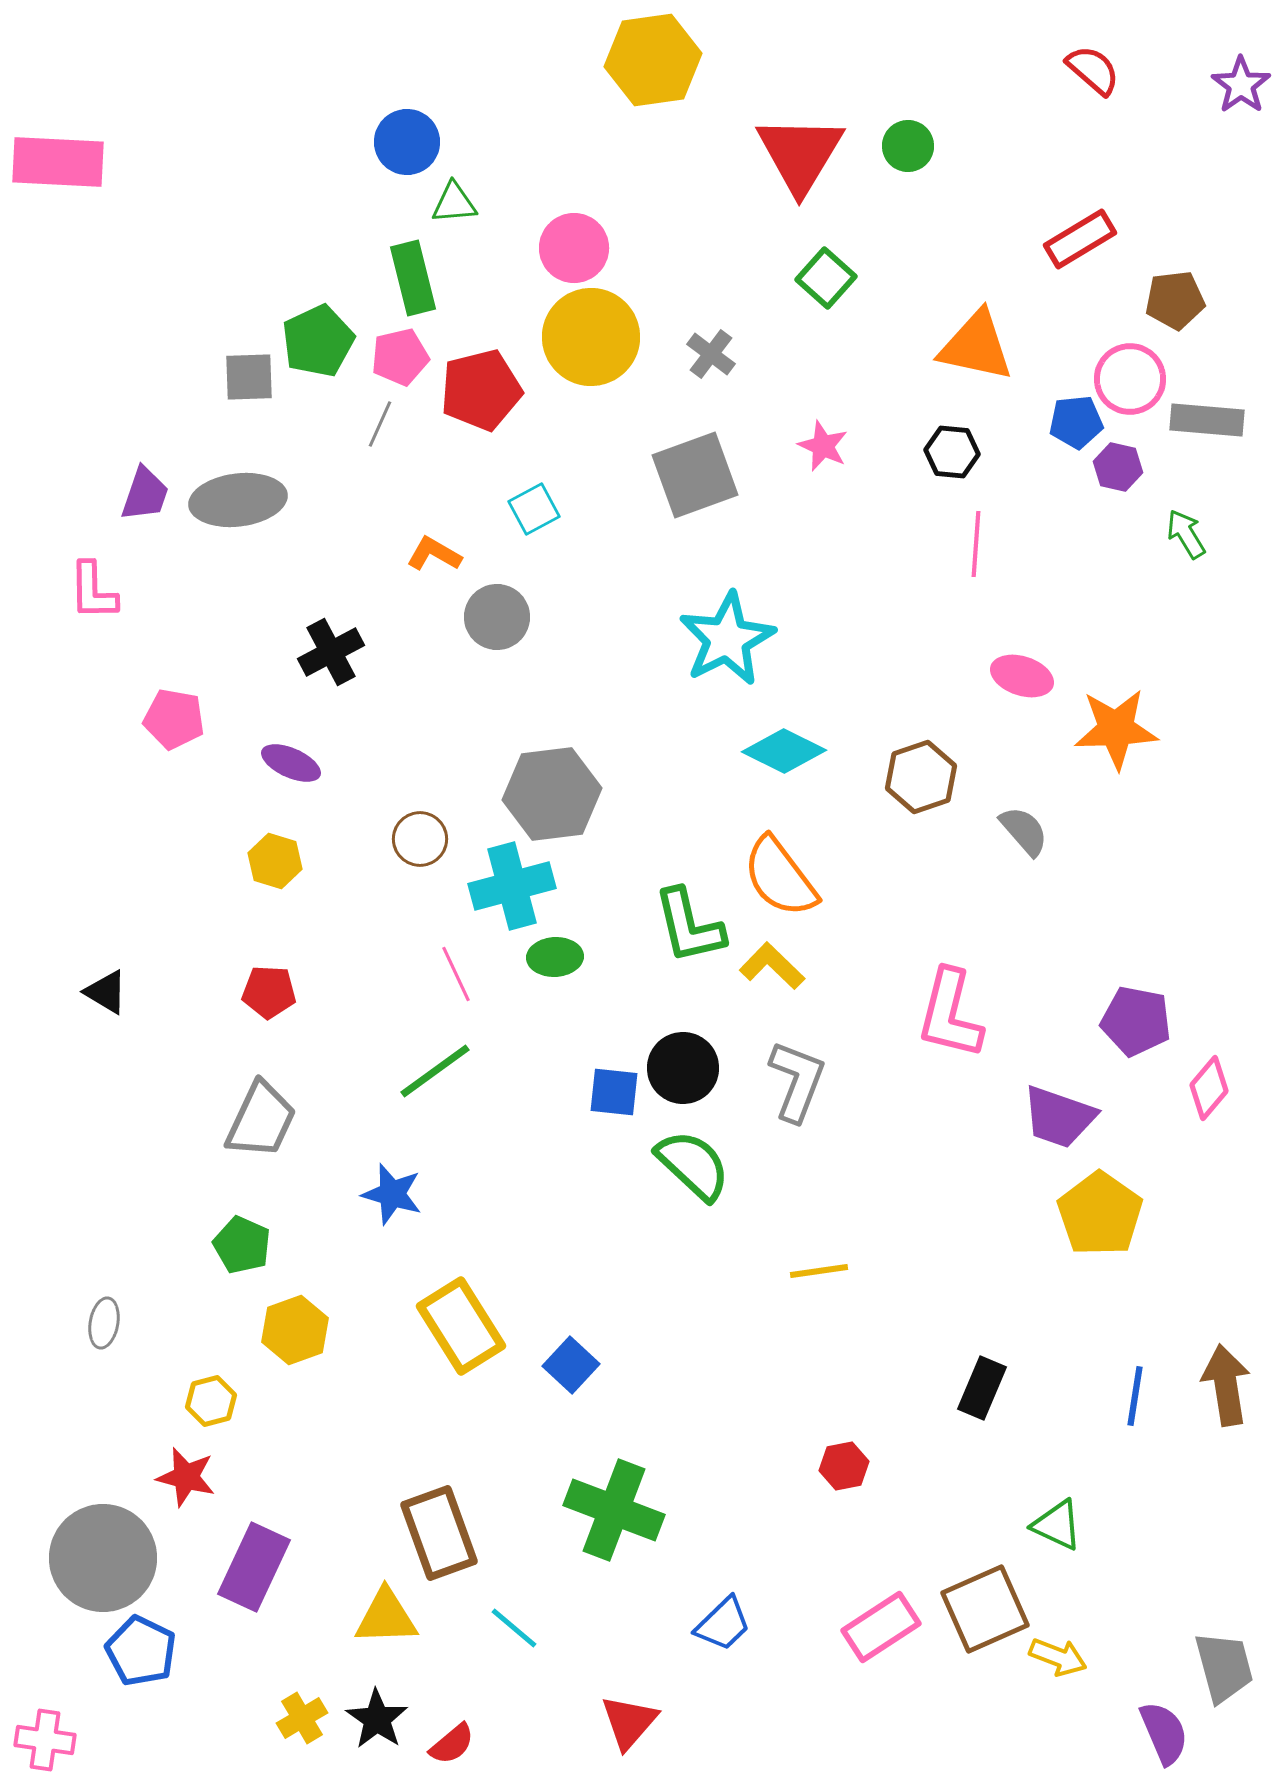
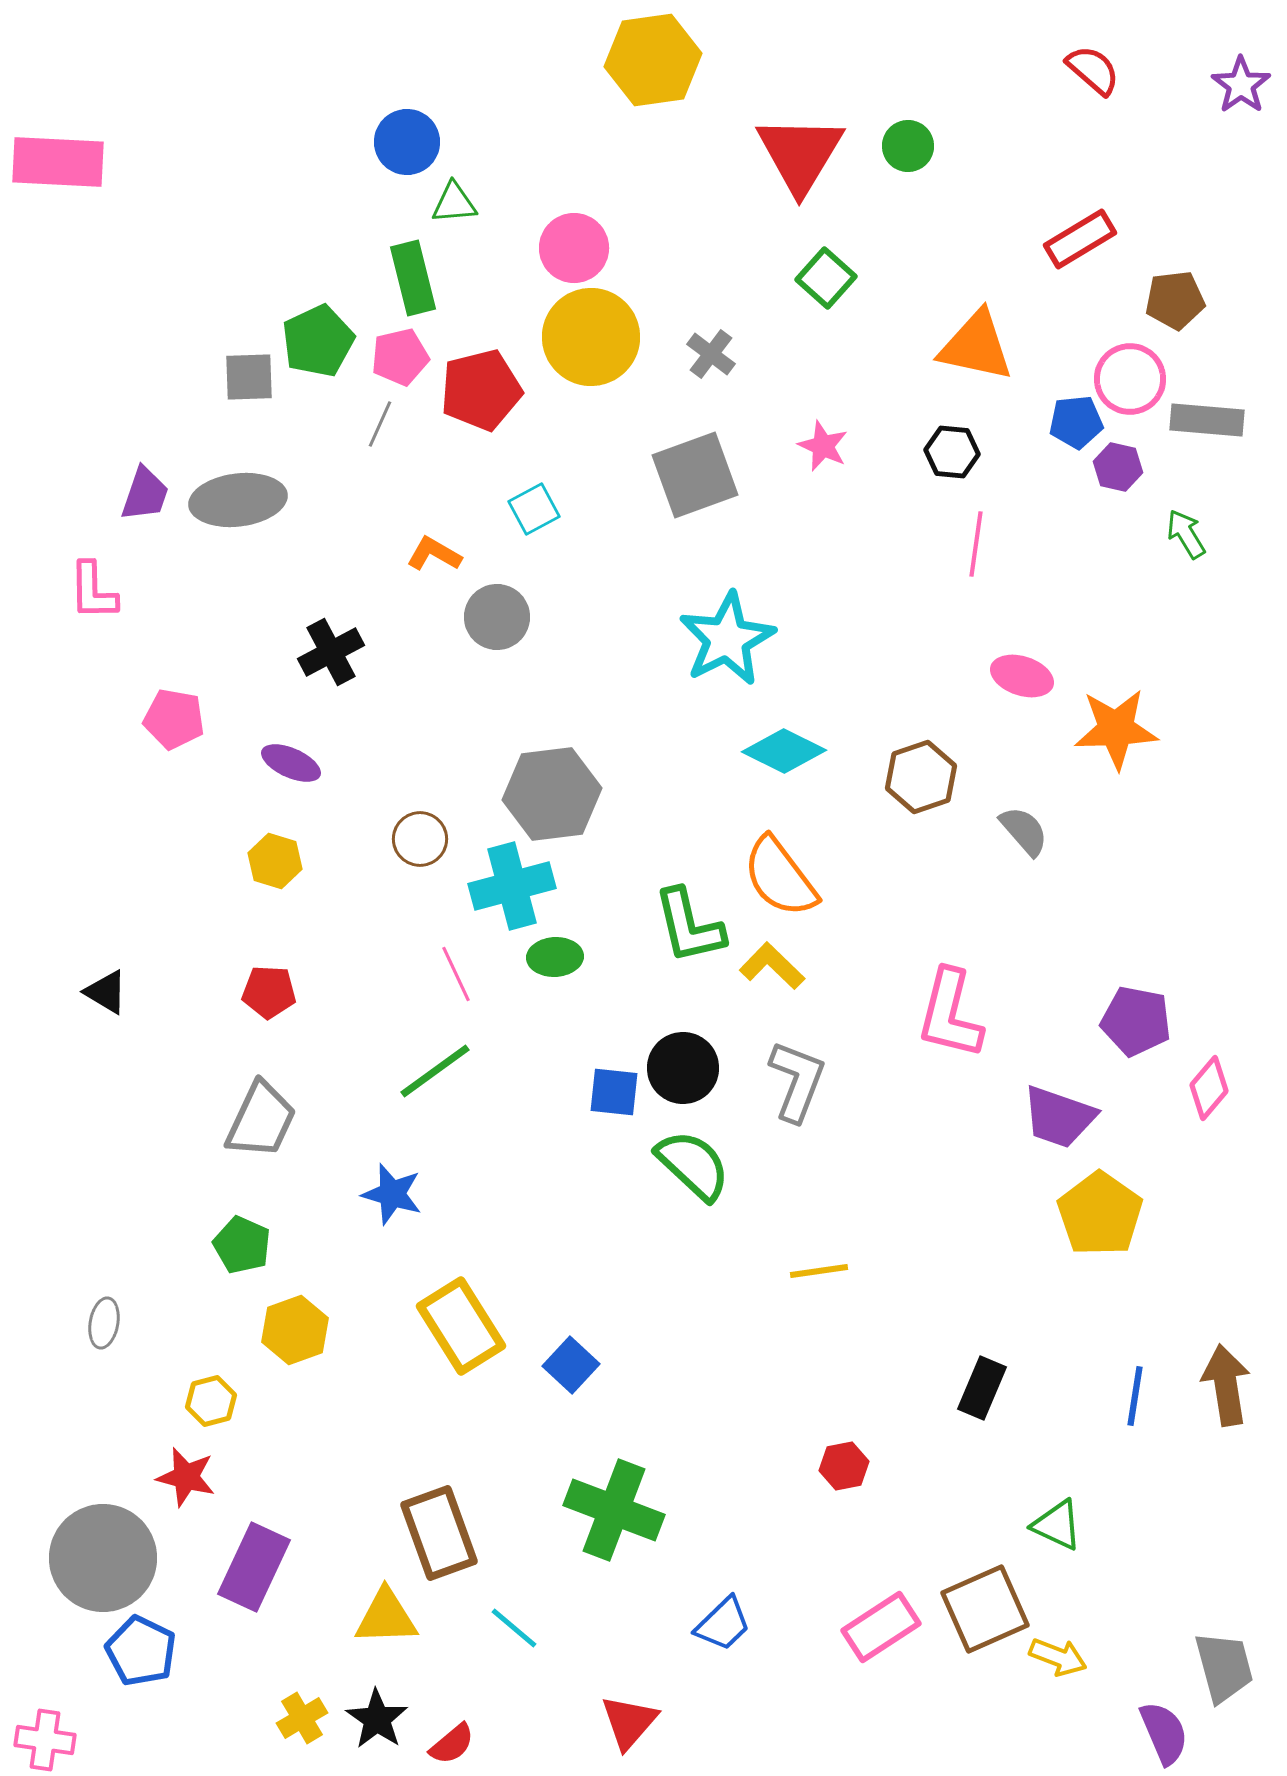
pink line at (976, 544): rotated 4 degrees clockwise
